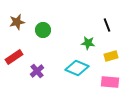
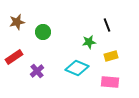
green circle: moved 2 px down
green star: moved 1 px right, 1 px up; rotated 16 degrees counterclockwise
